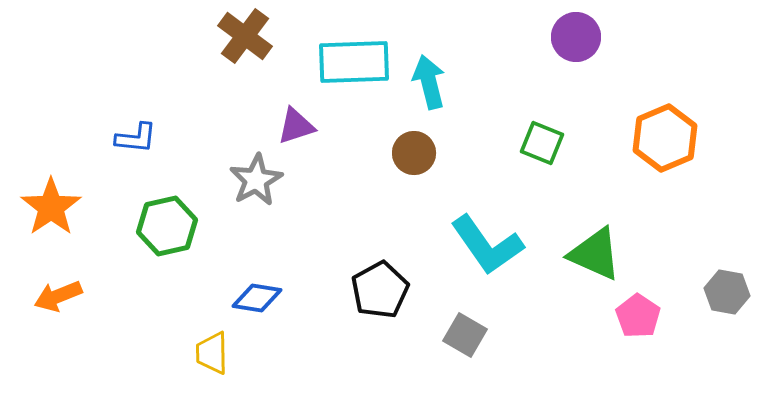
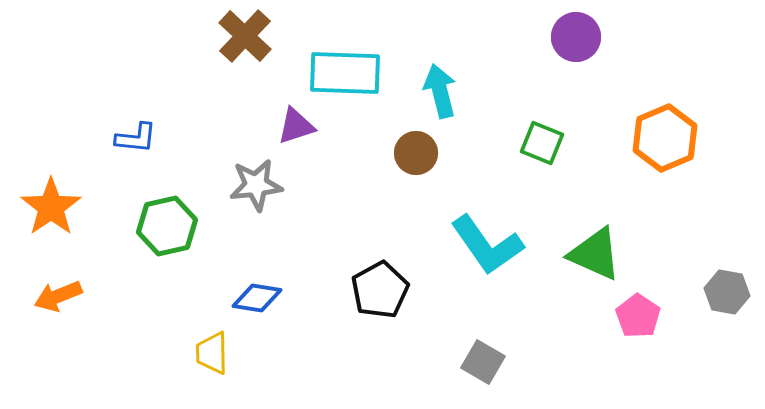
brown cross: rotated 6 degrees clockwise
cyan rectangle: moved 9 px left, 11 px down; rotated 4 degrees clockwise
cyan arrow: moved 11 px right, 9 px down
brown circle: moved 2 px right
gray star: moved 5 px down; rotated 22 degrees clockwise
gray square: moved 18 px right, 27 px down
